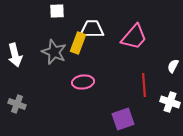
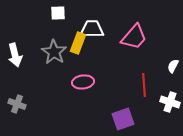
white square: moved 1 px right, 2 px down
gray star: rotated 10 degrees clockwise
